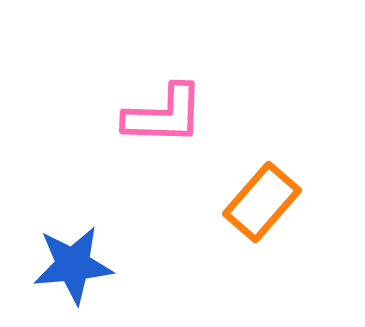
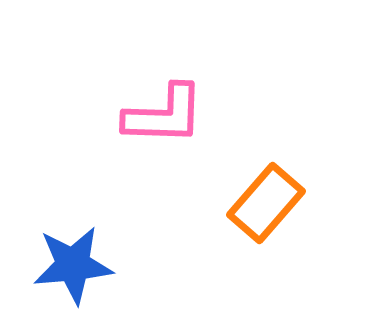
orange rectangle: moved 4 px right, 1 px down
